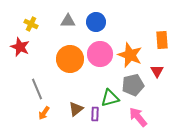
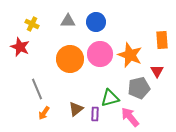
yellow cross: moved 1 px right
gray pentagon: moved 6 px right, 3 px down
pink arrow: moved 8 px left
